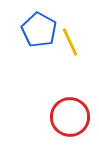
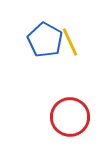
blue pentagon: moved 6 px right, 10 px down
